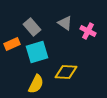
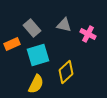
gray triangle: moved 1 px left, 2 px down; rotated 21 degrees counterclockwise
gray rectangle: moved 1 px down
pink cross: moved 3 px down
cyan square: moved 1 px right, 3 px down
yellow diamond: rotated 45 degrees counterclockwise
